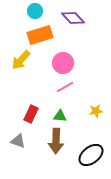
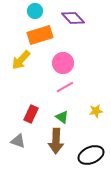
green triangle: moved 2 px right, 1 px down; rotated 32 degrees clockwise
black ellipse: rotated 15 degrees clockwise
